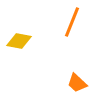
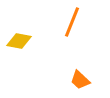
orange trapezoid: moved 3 px right, 3 px up
